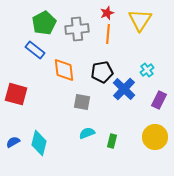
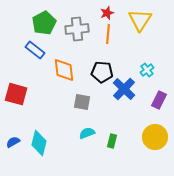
black pentagon: rotated 15 degrees clockwise
